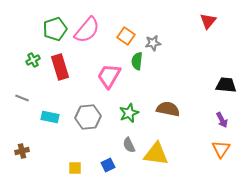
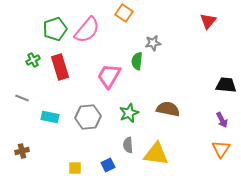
orange square: moved 2 px left, 23 px up
gray semicircle: moved 1 px left; rotated 21 degrees clockwise
